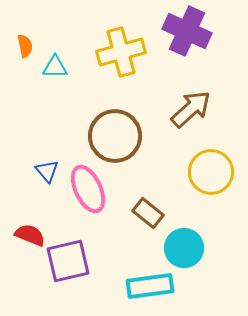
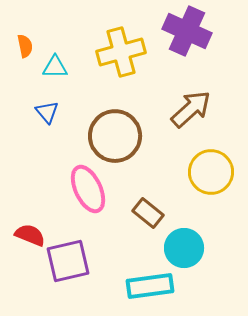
blue triangle: moved 59 px up
